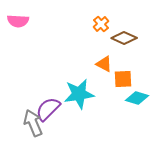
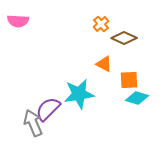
orange square: moved 6 px right, 1 px down
